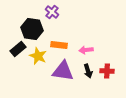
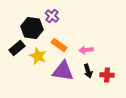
purple cross: moved 4 px down
black hexagon: moved 1 px up
orange rectangle: rotated 28 degrees clockwise
black rectangle: moved 1 px left, 1 px up
red cross: moved 4 px down
